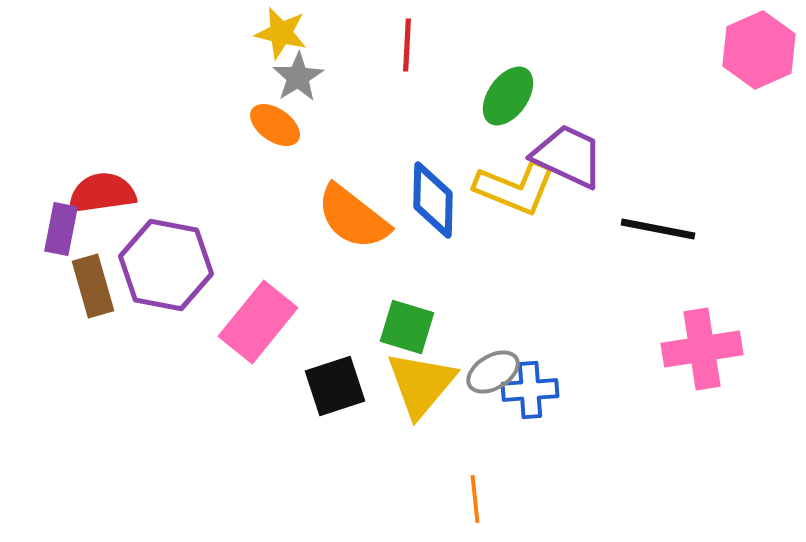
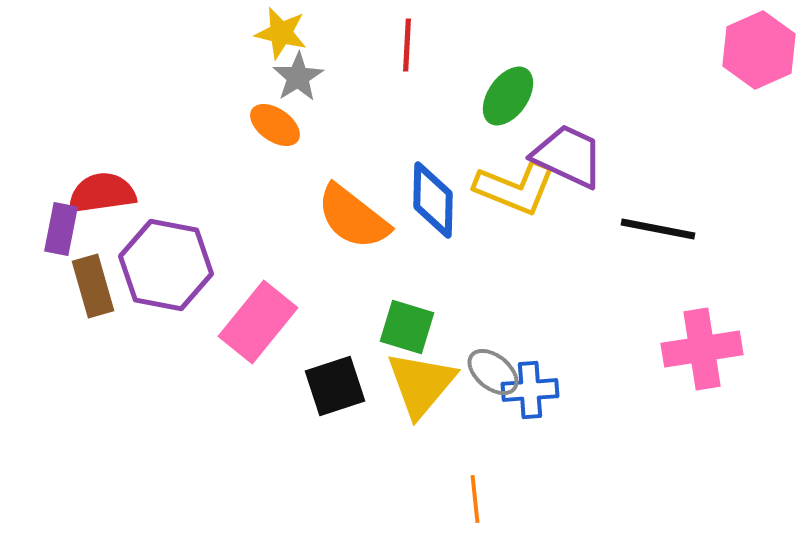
gray ellipse: rotated 70 degrees clockwise
